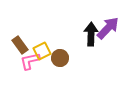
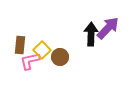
brown rectangle: rotated 42 degrees clockwise
yellow square: moved 1 px up; rotated 18 degrees counterclockwise
brown circle: moved 1 px up
